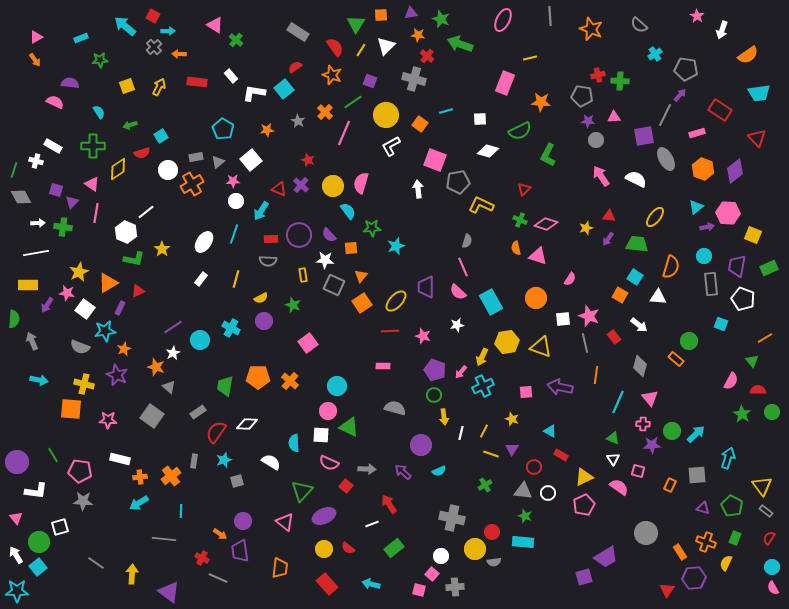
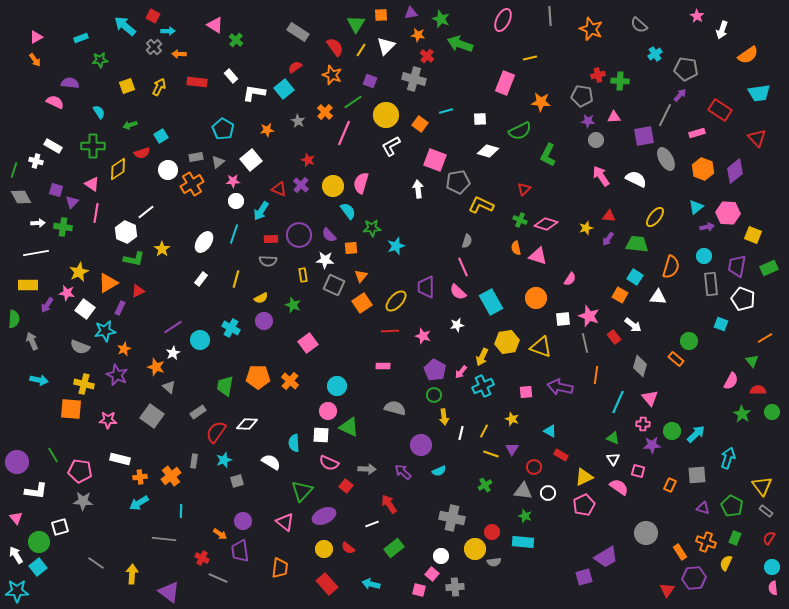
white arrow at (639, 325): moved 6 px left
purple pentagon at (435, 370): rotated 10 degrees clockwise
pink semicircle at (773, 588): rotated 24 degrees clockwise
